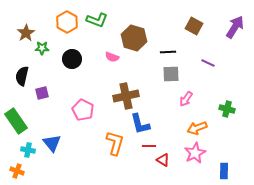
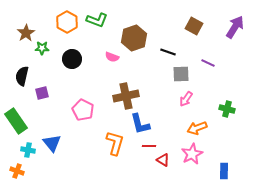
brown hexagon: rotated 25 degrees clockwise
black line: rotated 21 degrees clockwise
gray square: moved 10 px right
pink star: moved 3 px left, 1 px down
